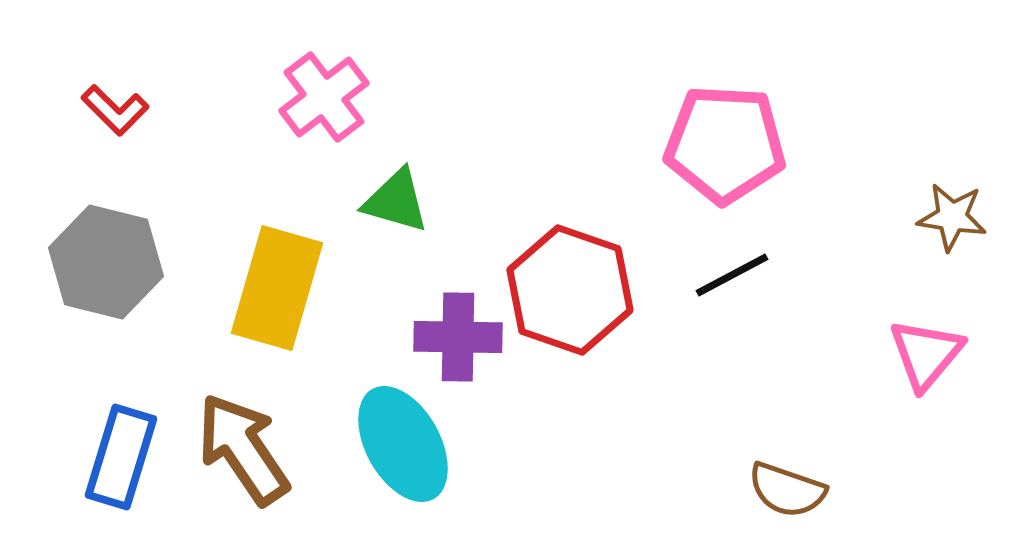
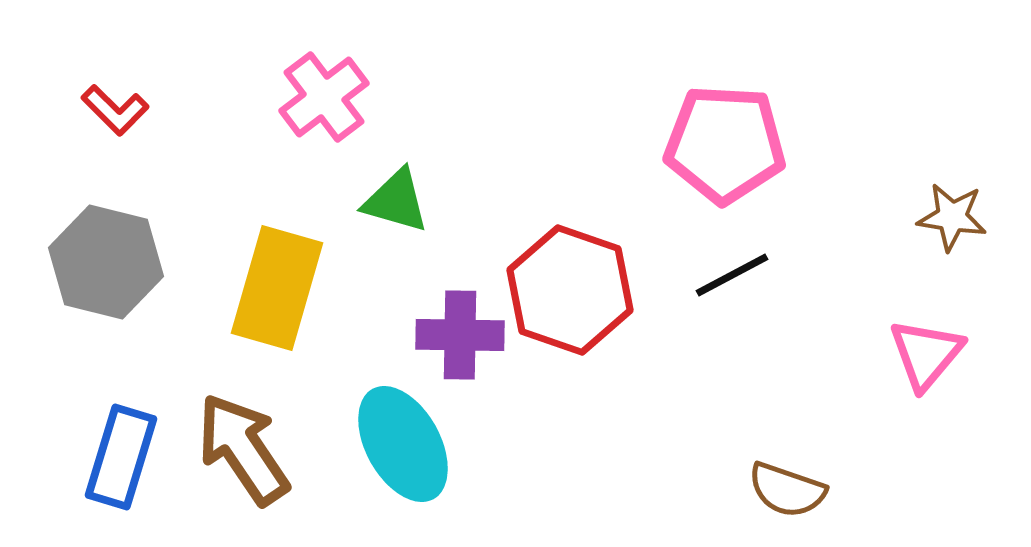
purple cross: moved 2 px right, 2 px up
